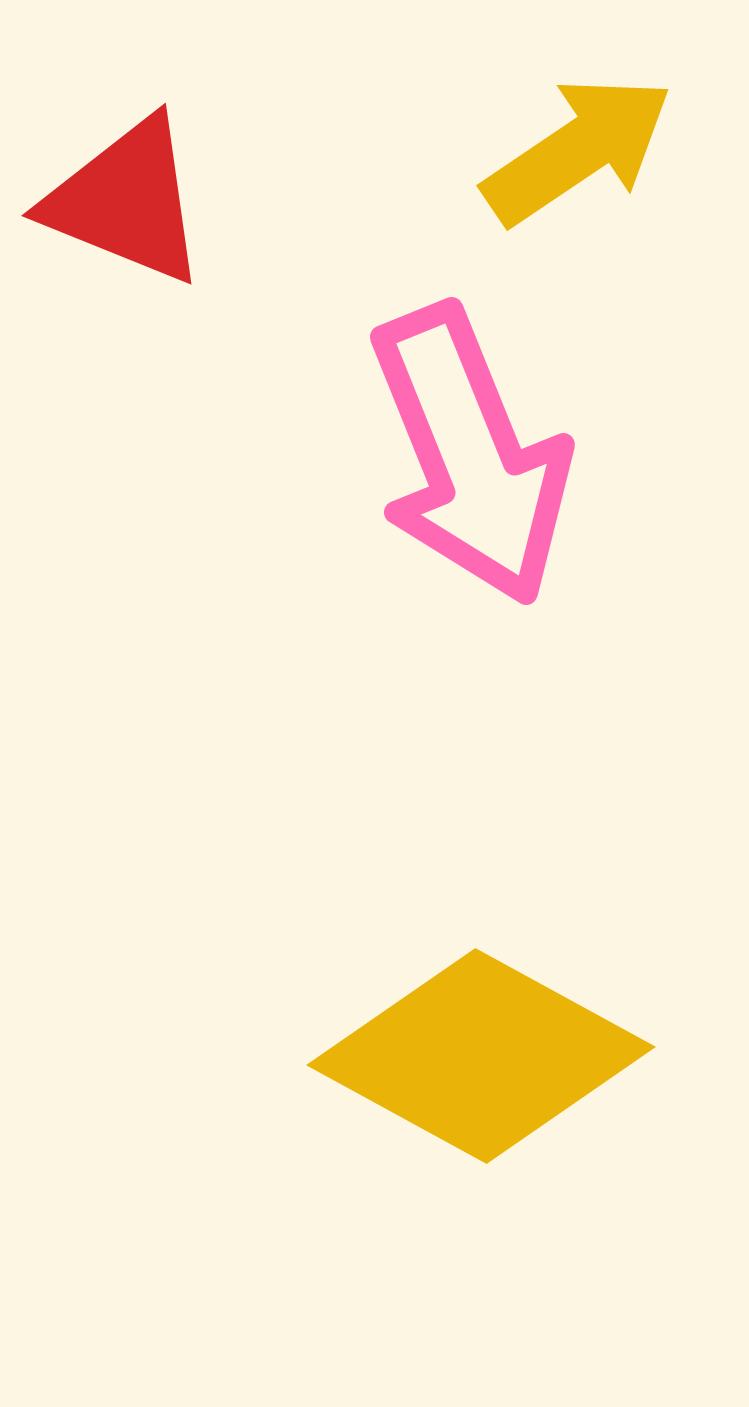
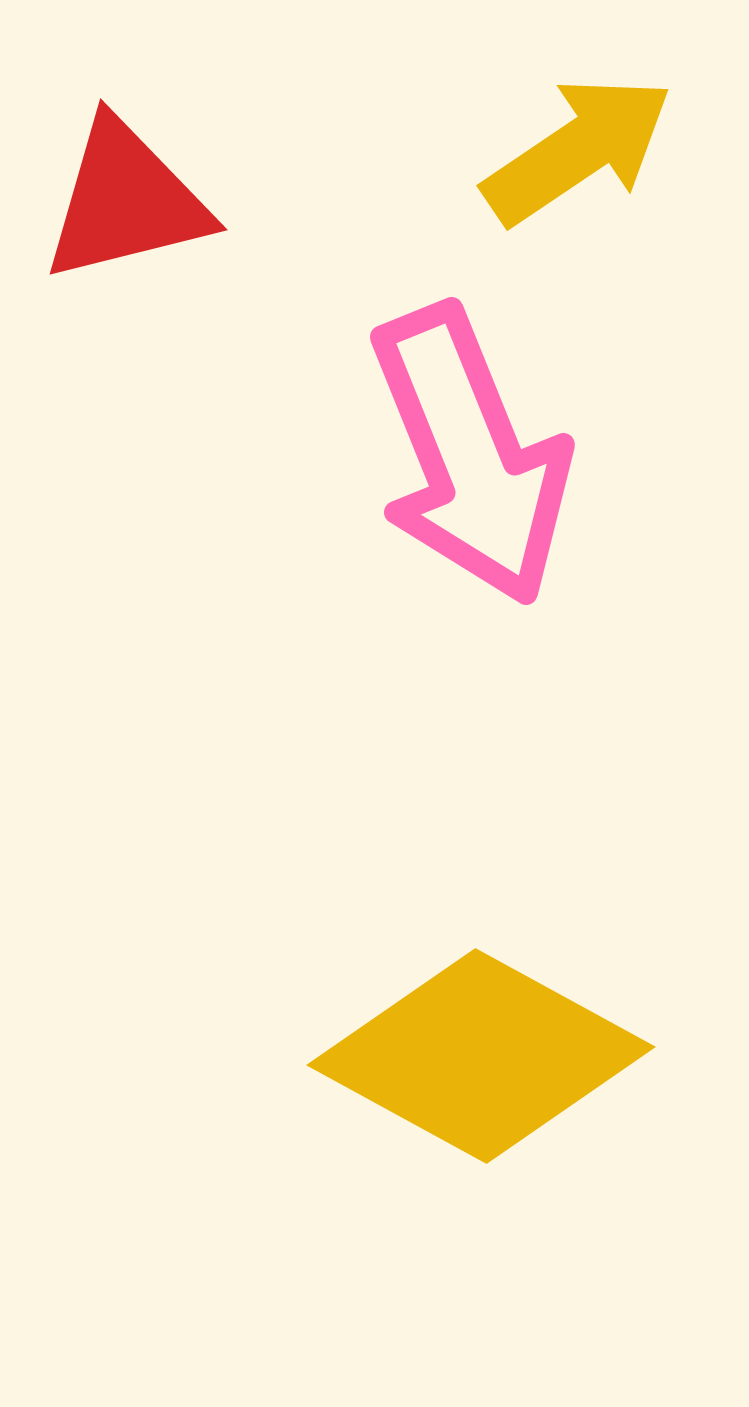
red triangle: rotated 36 degrees counterclockwise
